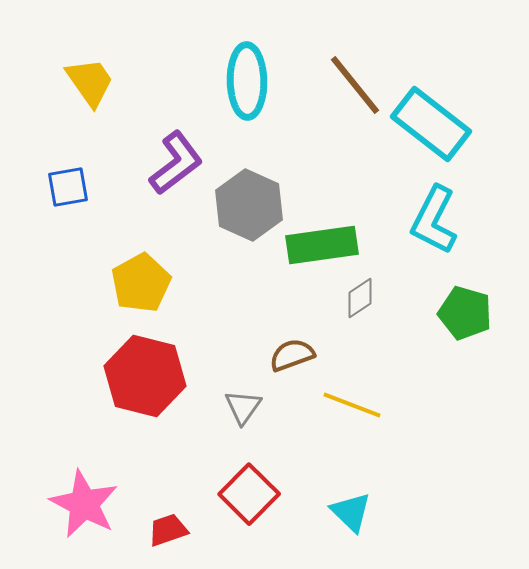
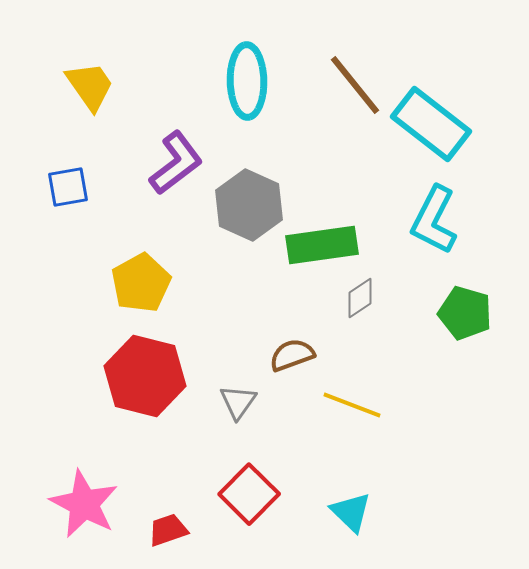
yellow trapezoid: moved 4 px down
gray triangle: moved 5 px left, 5 px up
